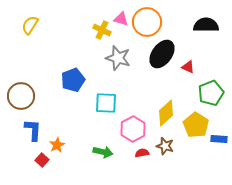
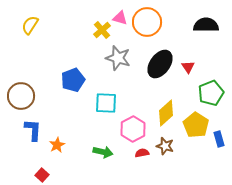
pink triangle: moved 1 px left, 1 px up
yellow cross: rotated 24 degrees clockwise
black ellipse: moved 2 px left, 10 px down
red triangle: rotated 32 degrees clockwise
blue rectangle: rotated 70 degrees clockwise
red square: moved 15 px down
